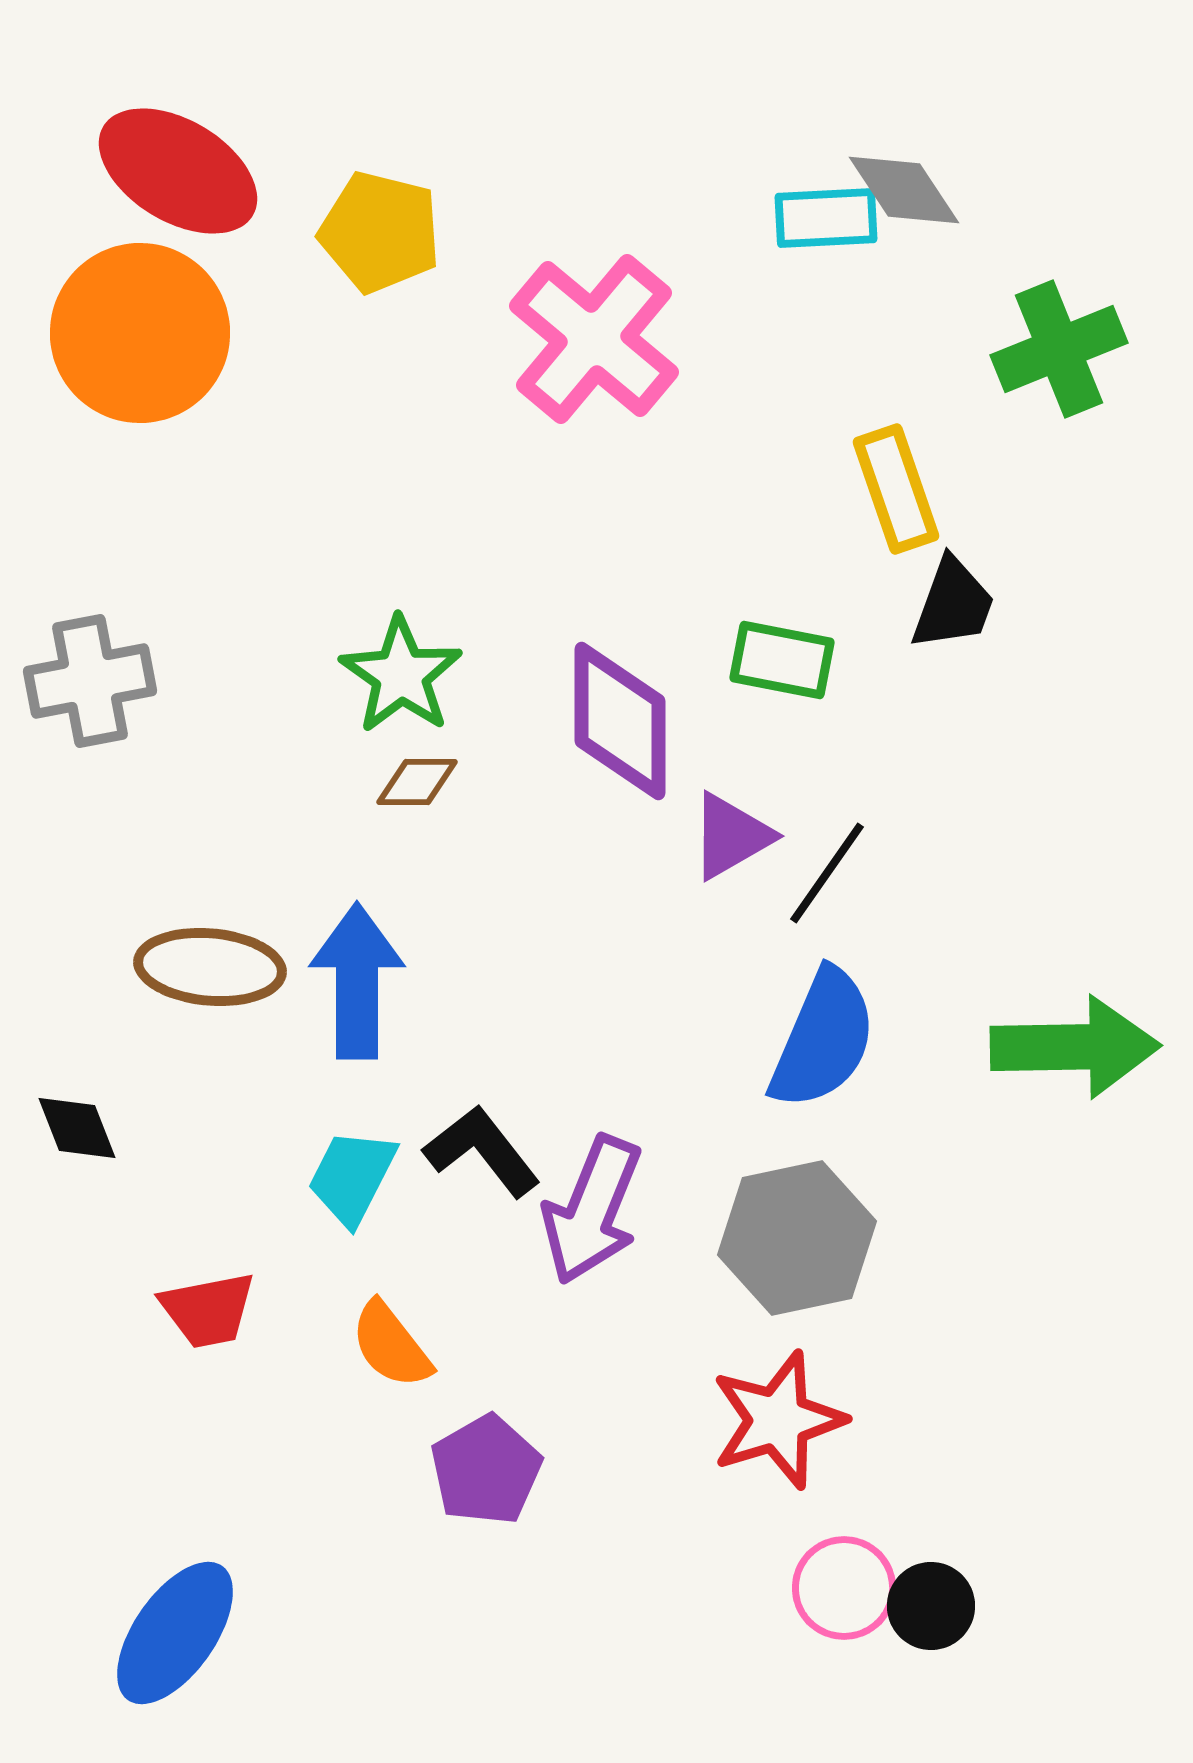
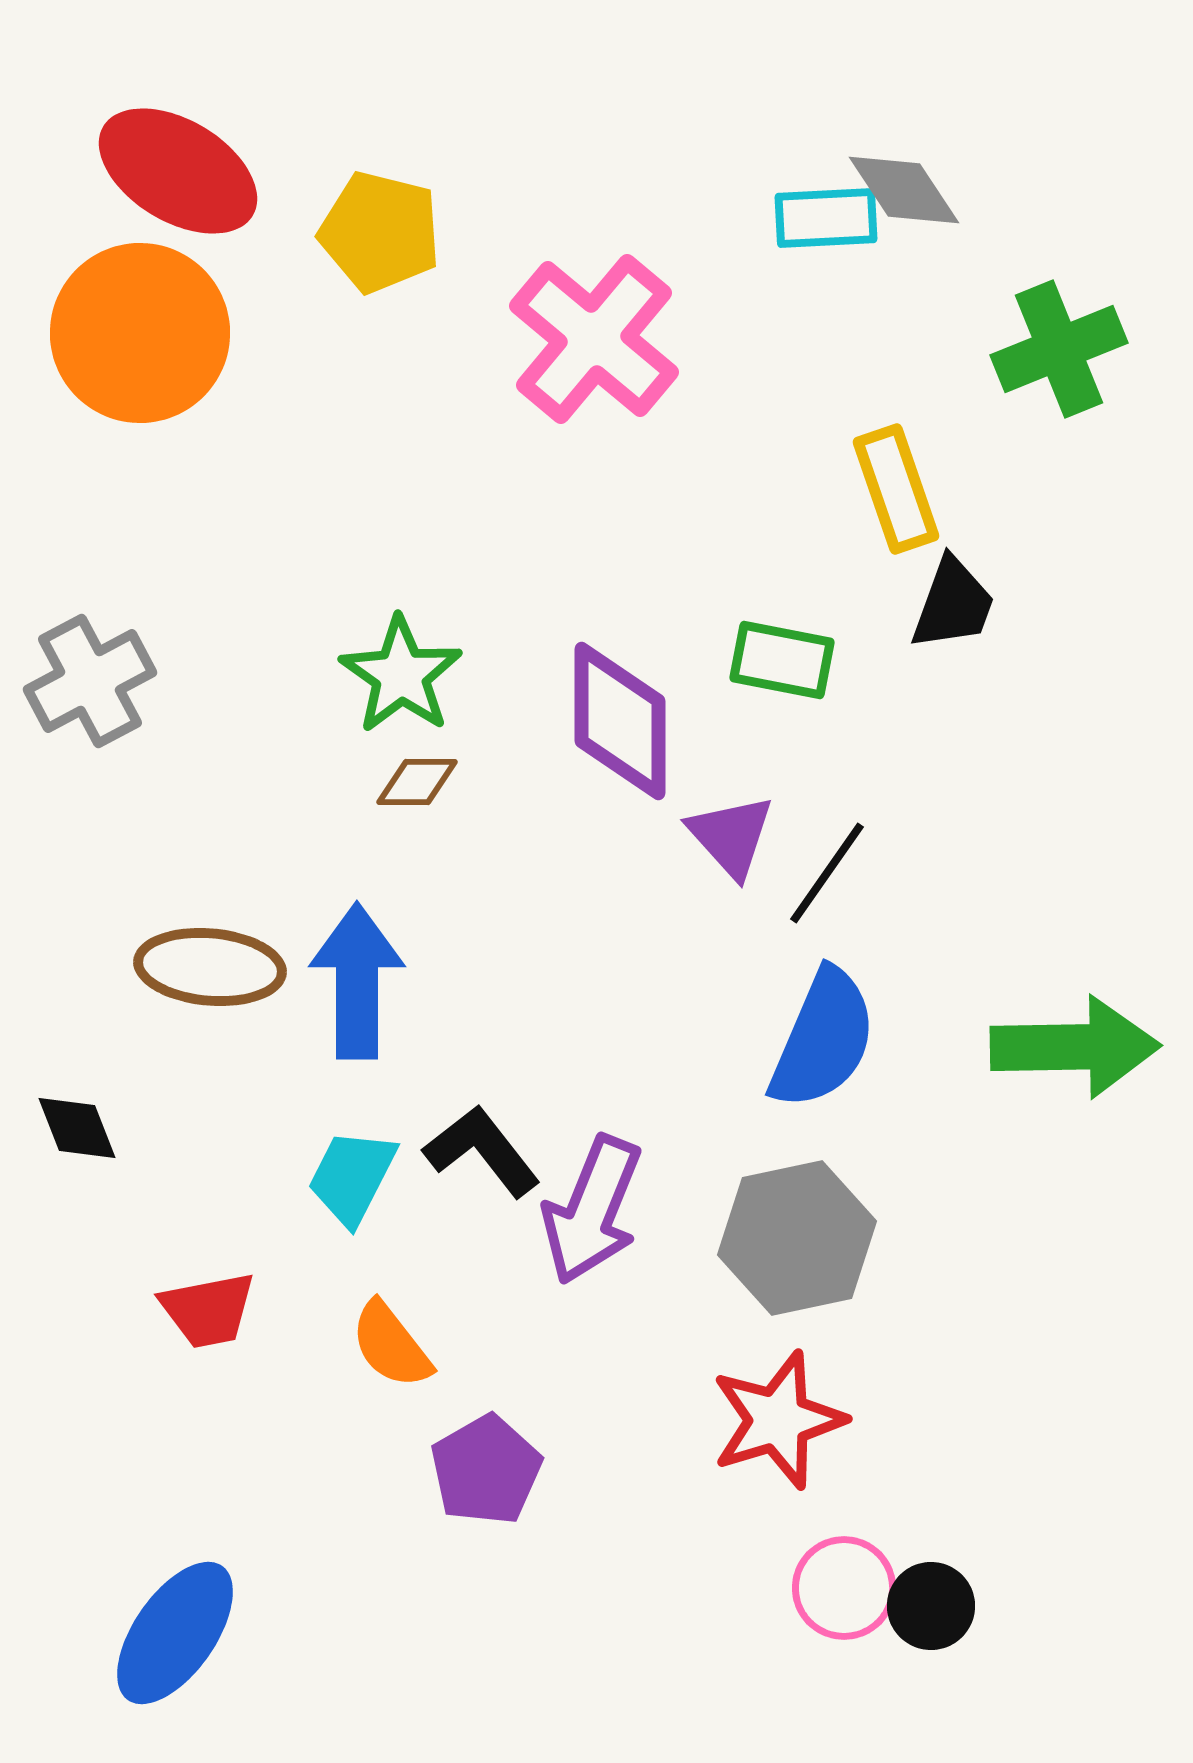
gray cross: rotated 17 degrees counterclockwise
purple triangle: rotated 42 degrees counterclockwise
